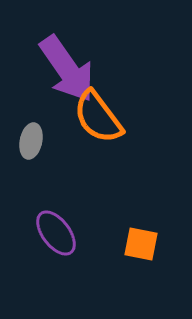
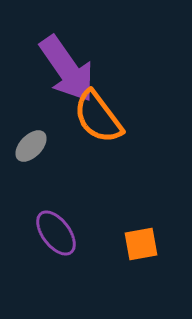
gray ellipse: moved 5 px down; rotated 32 degrees clockwise
orange square: rotated 21 degrees counterclockwise
